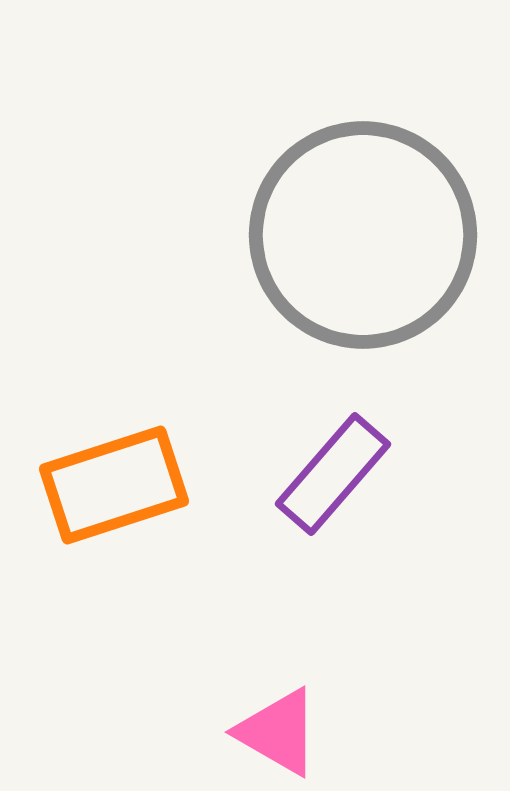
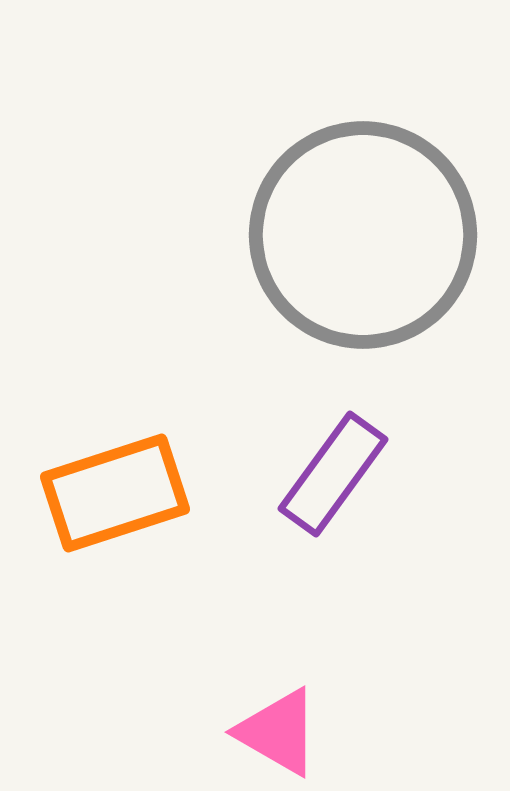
purple rectangle: rotated 5 degrees counterclockwise
orange rectangle: moved 1 px right, 8 px down
